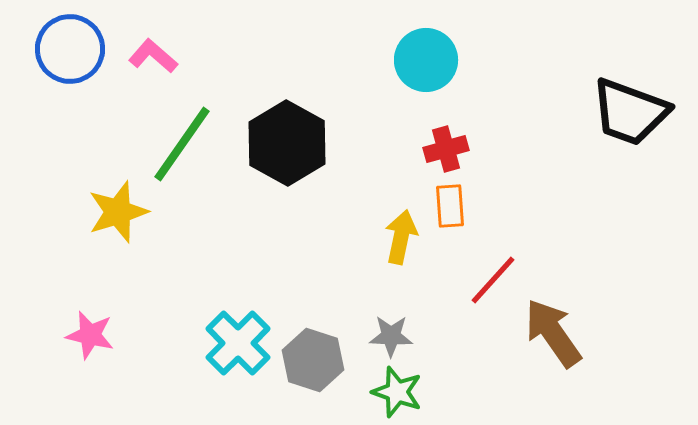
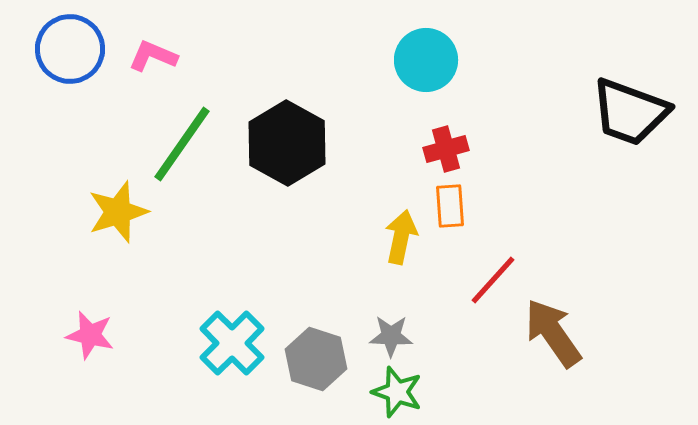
pink L-shape: rotated 18 degrees counterclockwise
cyan cross: moved 6 px left
gray hexagon: moved 3 px right, 1 px up
